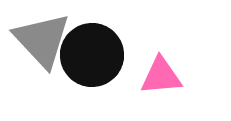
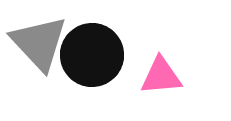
gray triangle: moved 3 px left, 3 px down
